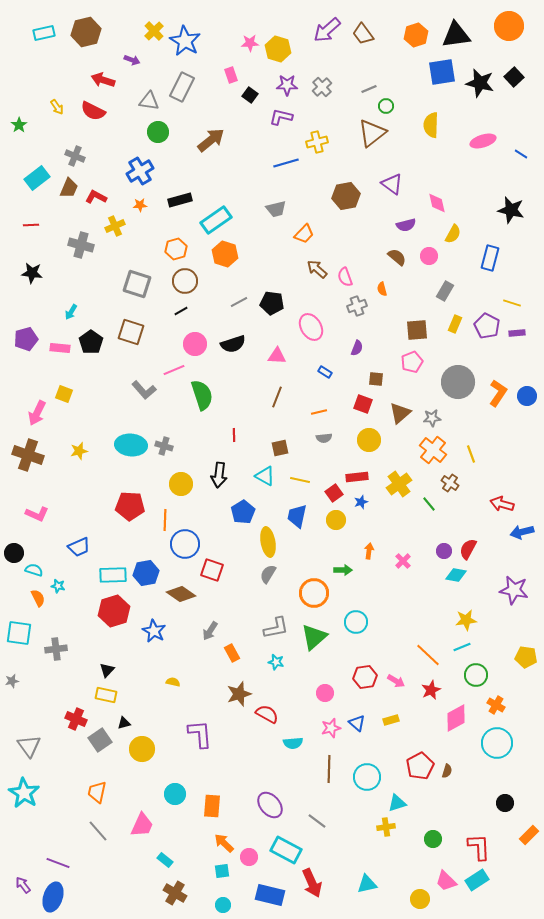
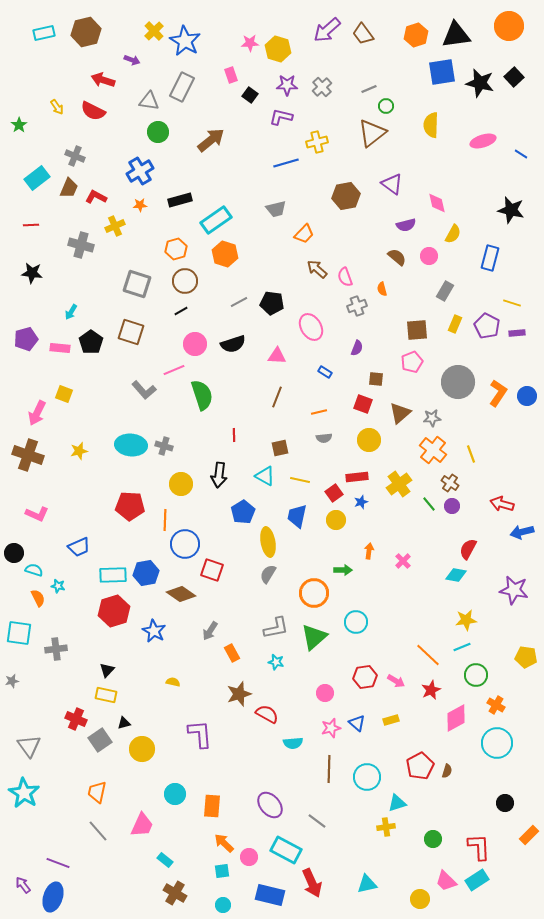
purple circle at (444, 551): moved 8 px right, 45 px up
